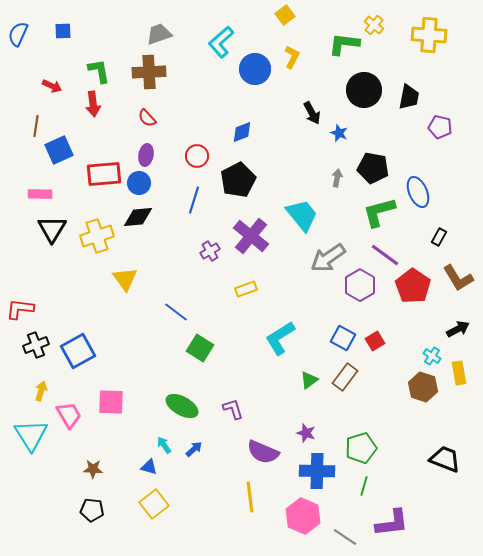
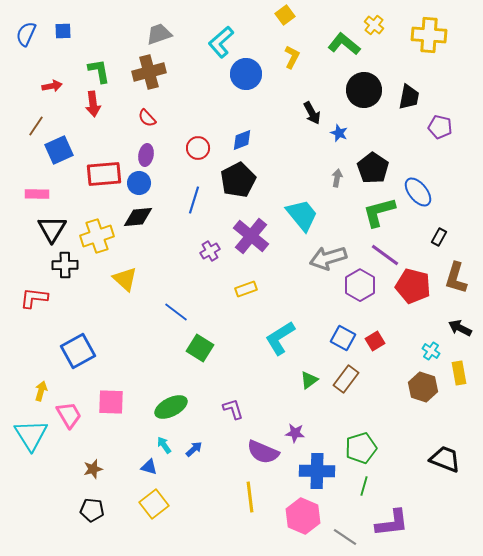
blue semicircle at (18, 34): moved 8 px right
green L-shape at (344, 44): rotated 32 degrees clockwise
blue circle at (255, 69): moved 9 px left, 5 px down
brown cross at (149, 72): rotated 12 degrees counterclockwise
red arrow at (52, 86): rotated 36 degrees counterclockwise
brown line at (36, 126): rotated 25 degrees clockwise
blue diamond at (242, 132): moved 8 px down
red circle at (197, 156): moved 1 px right, 8 px up
black pentagon at (373, 168): rotated 24 degrees clockwise
blue ellipse at (418, 192): rotated 16 degrees counterclockwise
pink rectangle at (40, 194): moved 3 px left
gray arrow at (328, 258): rotated 18 degrees clockwise
brown L-shape at (458, 278): moved 2 px left; rotated 48 degrees clockwise
yellow triangle at (125, 279): rotated 12 degrees counterclockwise
red pentagon at (413, 286): rotated 20 degrees counterclockwise
red L-shape at (20, 309): moved 14 px right, 11 px up
black arrow at (458, 329): moved 2 px right, 1 px up; rotated 125 degrees counterclockwise
black cross at (36, 345): moved 29 px right, 80 px up; rotated 20 degrees clockwise
cyan cross at (432, 356): moved 1 px left, 5 px up
brown rectangle at (345, 377): moved 1 px right, 2 px down
green ellipse at (182, 406): moved 11 px left, 1 px down; rotated 56 degrees counterclockwise
purple star at (306, 433): moved 11 px left; rotated 12 degrees counterclockwise
brown star at (93, 469): rotated 18 degrees counterclockwise
